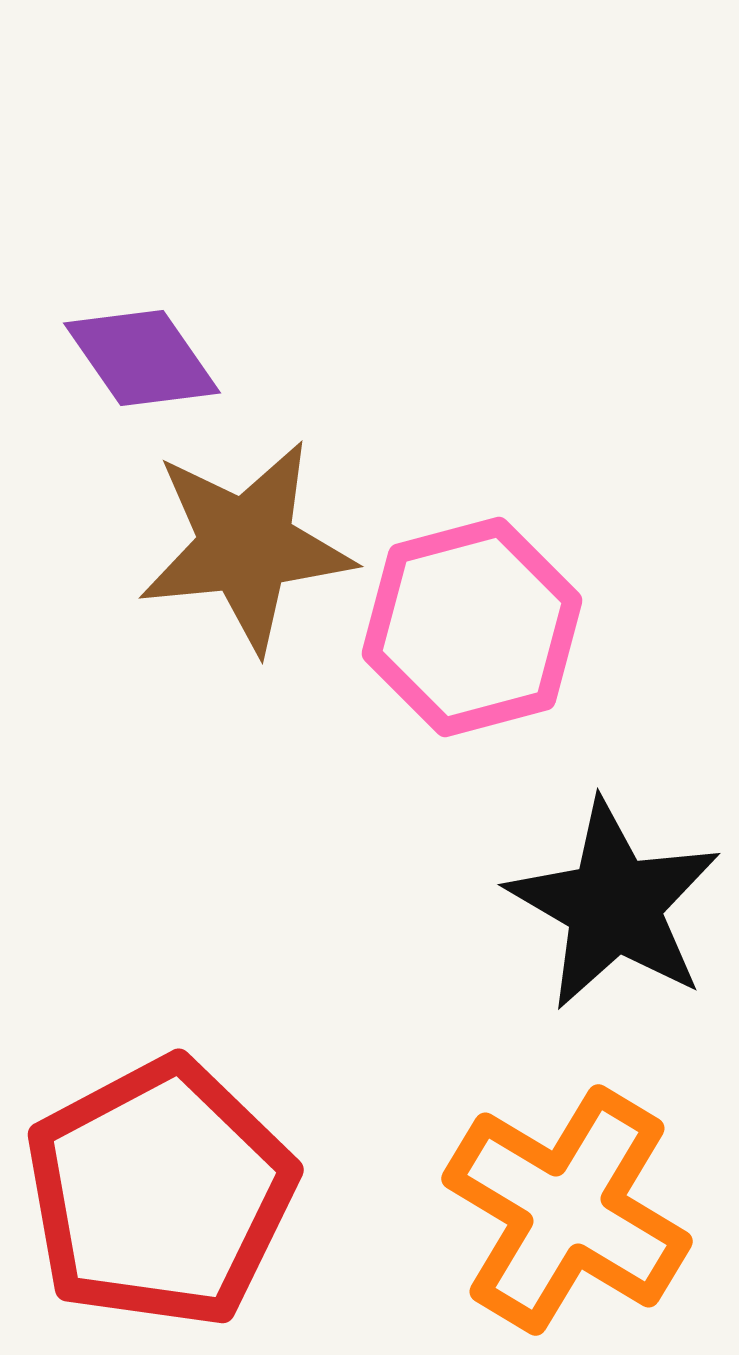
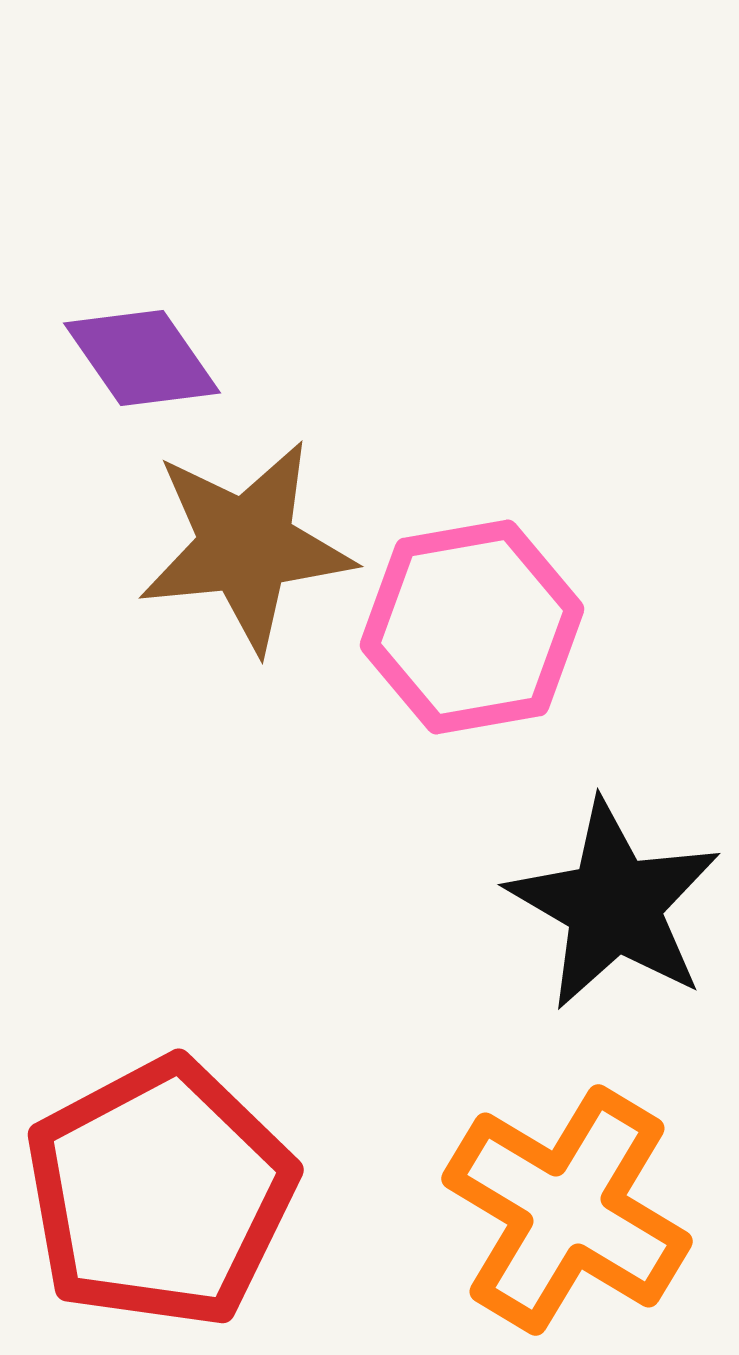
pink hexagon: rotated 5 degrees clockwise
